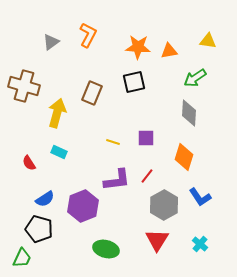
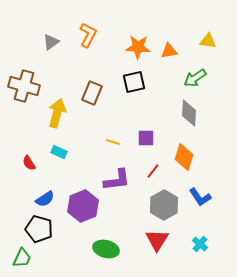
red line: moved 6 px right, 5 px up
